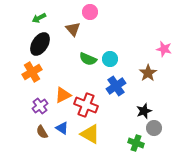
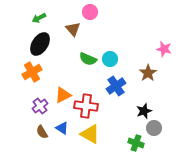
red cross: moved 1 px down; rotated 15 degrees counterclockwise
